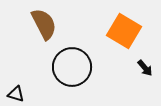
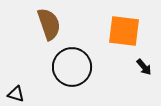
brown semicircle: moved 5 px right; rotated 8 degrees clockwise
orange square: rotated 24 degrees counterclockwise
black arrow: moved 1 px left, 1 px up
